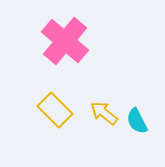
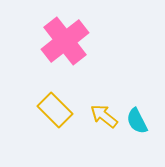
pink cross: rotated 12 degrees clockwise
yellow arrow: moved 3 px down
